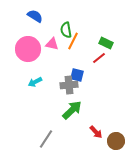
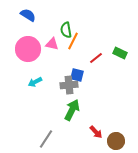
blue semicircle: moved 7 px left, 1 px up
green rectangle: moved 14 px right, 10 px down
red line: moved 3 px left
green arrow: rotated 20 degrees counterclockwise
